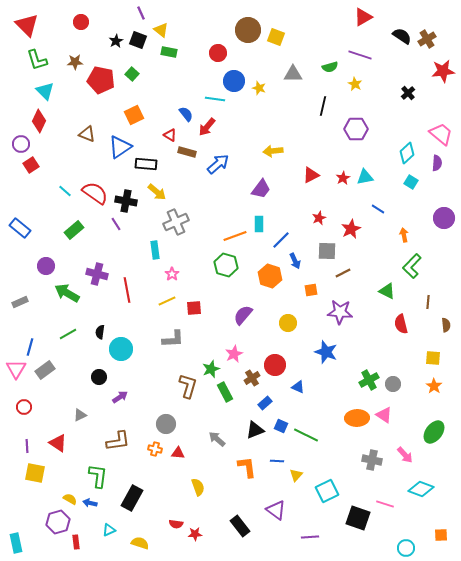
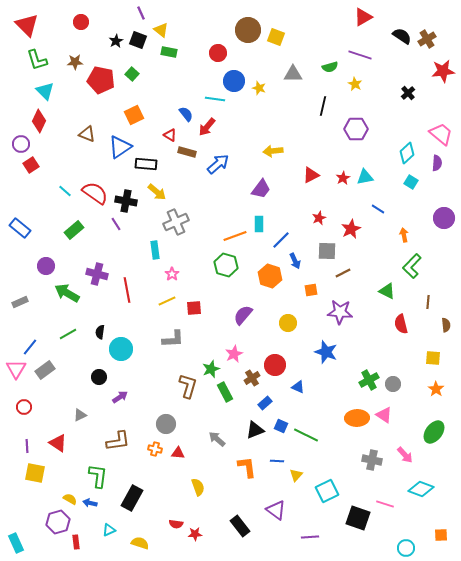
blue line at (30, 347): rotated 24 degrees clockwise
orange star at (434, 386): moved 2 px right, 3 px down
cyan rectangle at (16, 543): rotated 12 degrees counterclockwise
